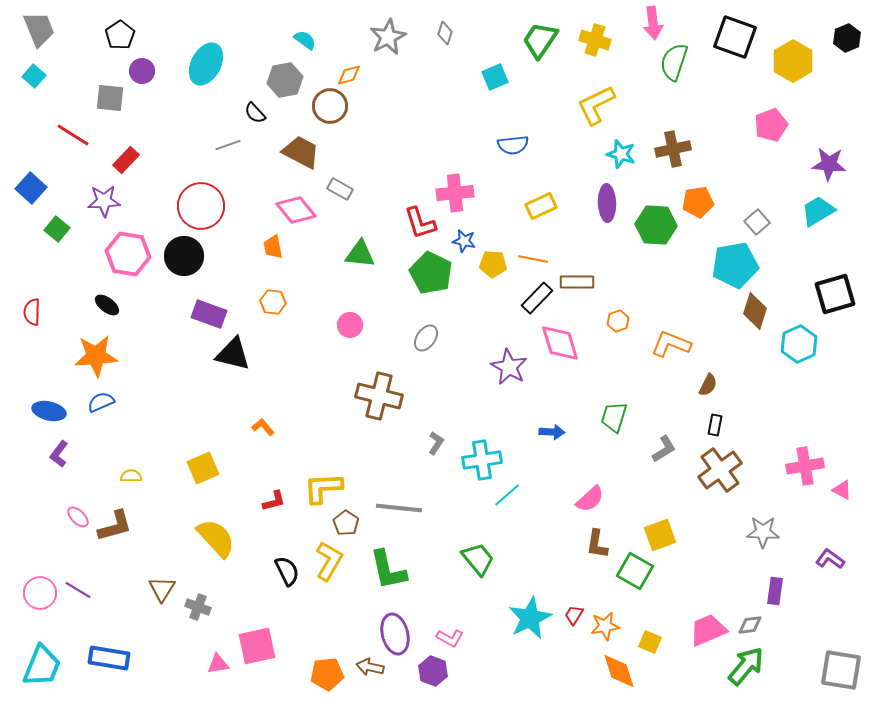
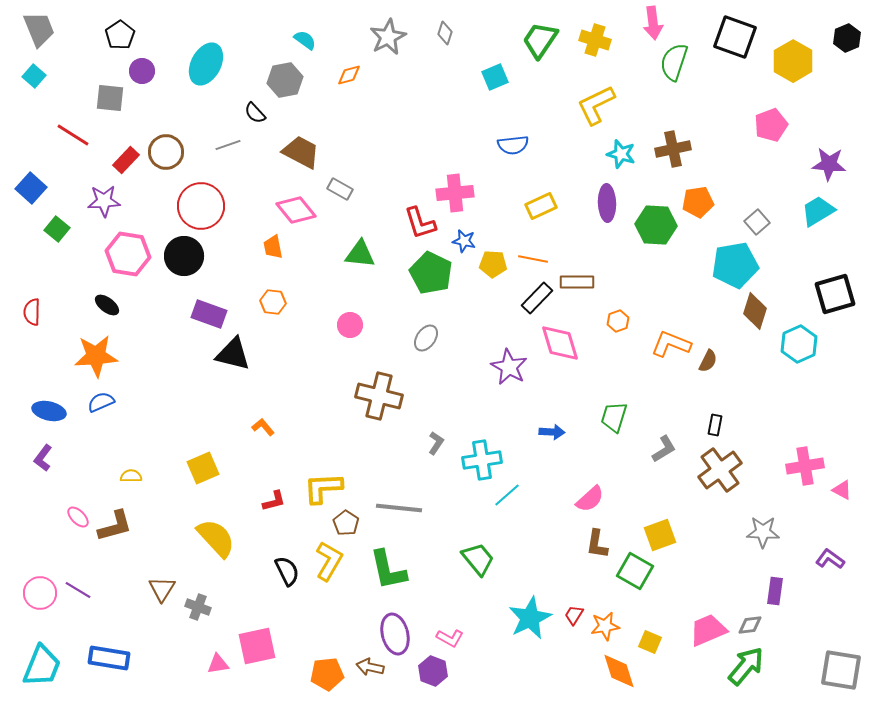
brown circle at (330, 106): moved 164 px left, 46 px down
brown semicircle at (708, 385): moved 24 px up
purple L-shape at (59, 454): moved 16 px left, 4 px down
